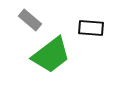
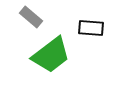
gray rectangle: moved 1 px right, 3 px up
